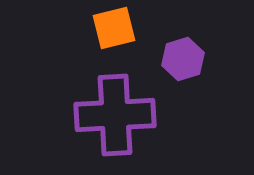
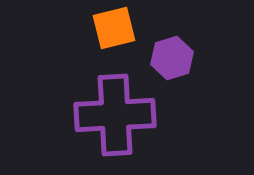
purple hexagon: moved 11 px left, 1 px up
